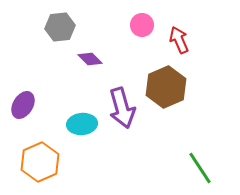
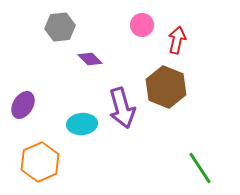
red arrow: moved 2 px left; rotated 36 degrees clockwise
brown hexagon: rotated 15 degrees counterclockwise
